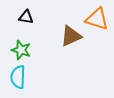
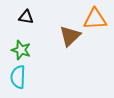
orange triangle: moved 2 px left; rotated 20 degrees counterclockwise
brown triangle: moved 1 px left; rotated 20 degrees counterclockwise
